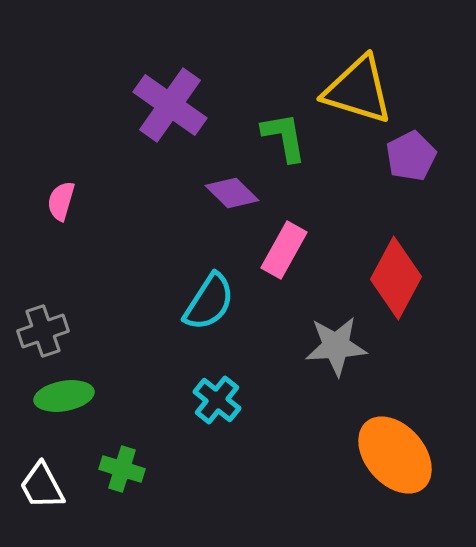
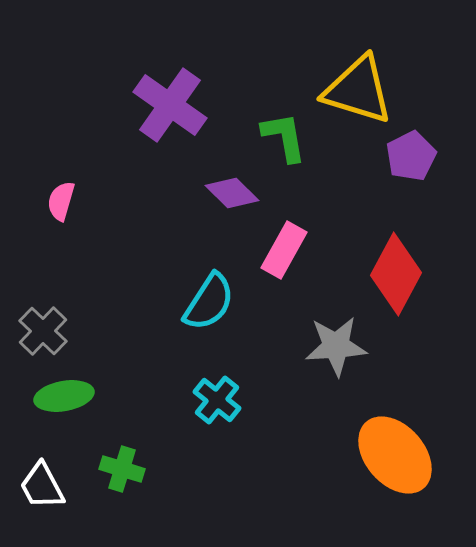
red diamond: moved 4 px up
gray cross: rotated 27 degrees counterclockwise
